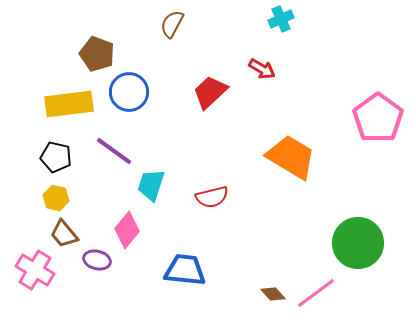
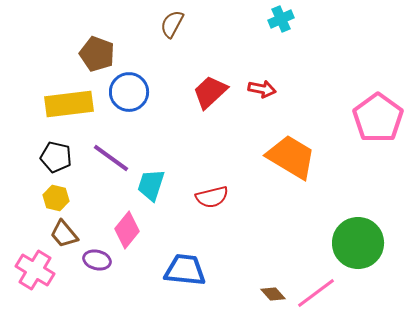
red arrow: moved 20 px down; rotated 20 degrees counterclockwise
purple line: moved 3 px left, 7 px down
